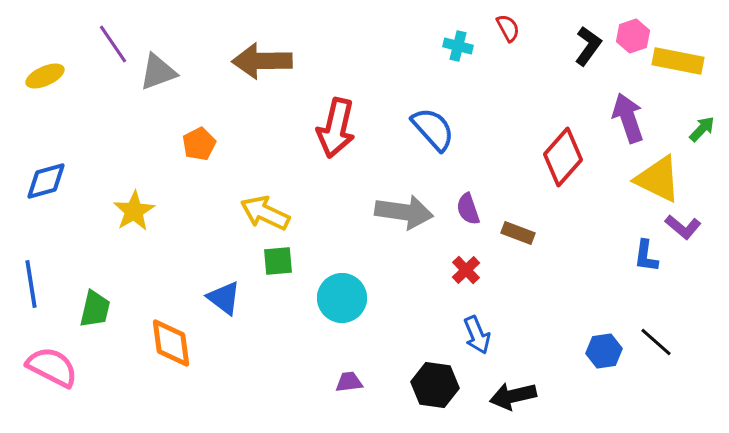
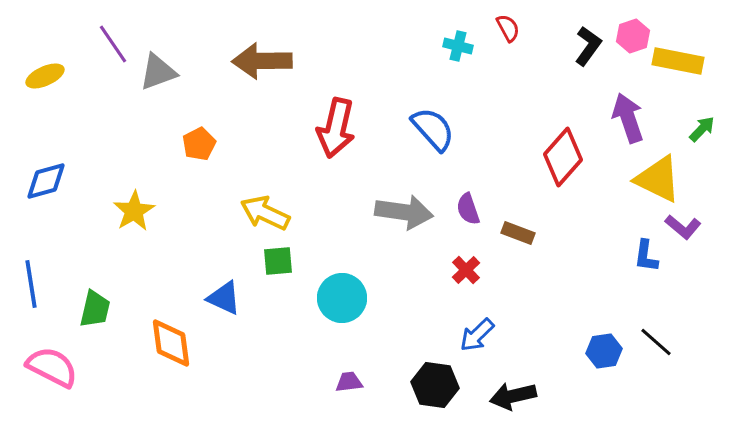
blue triangle: rotated 12 degrees counterclockwise
blue arrow: rotated 69 degrees clockwise
